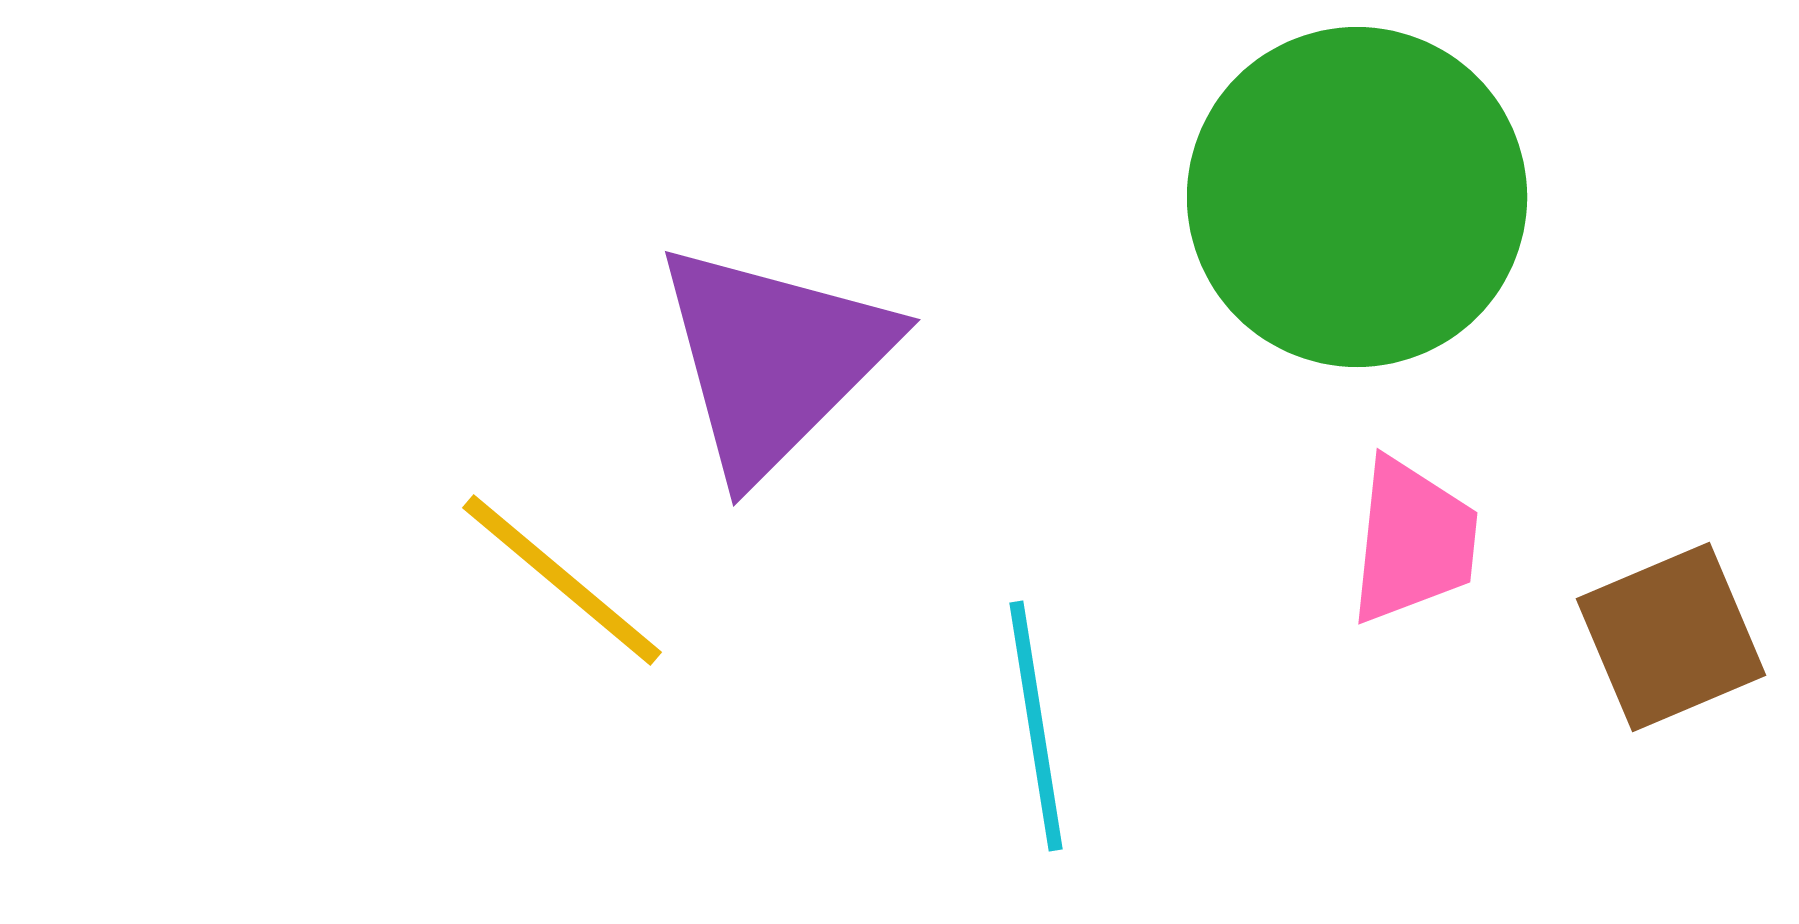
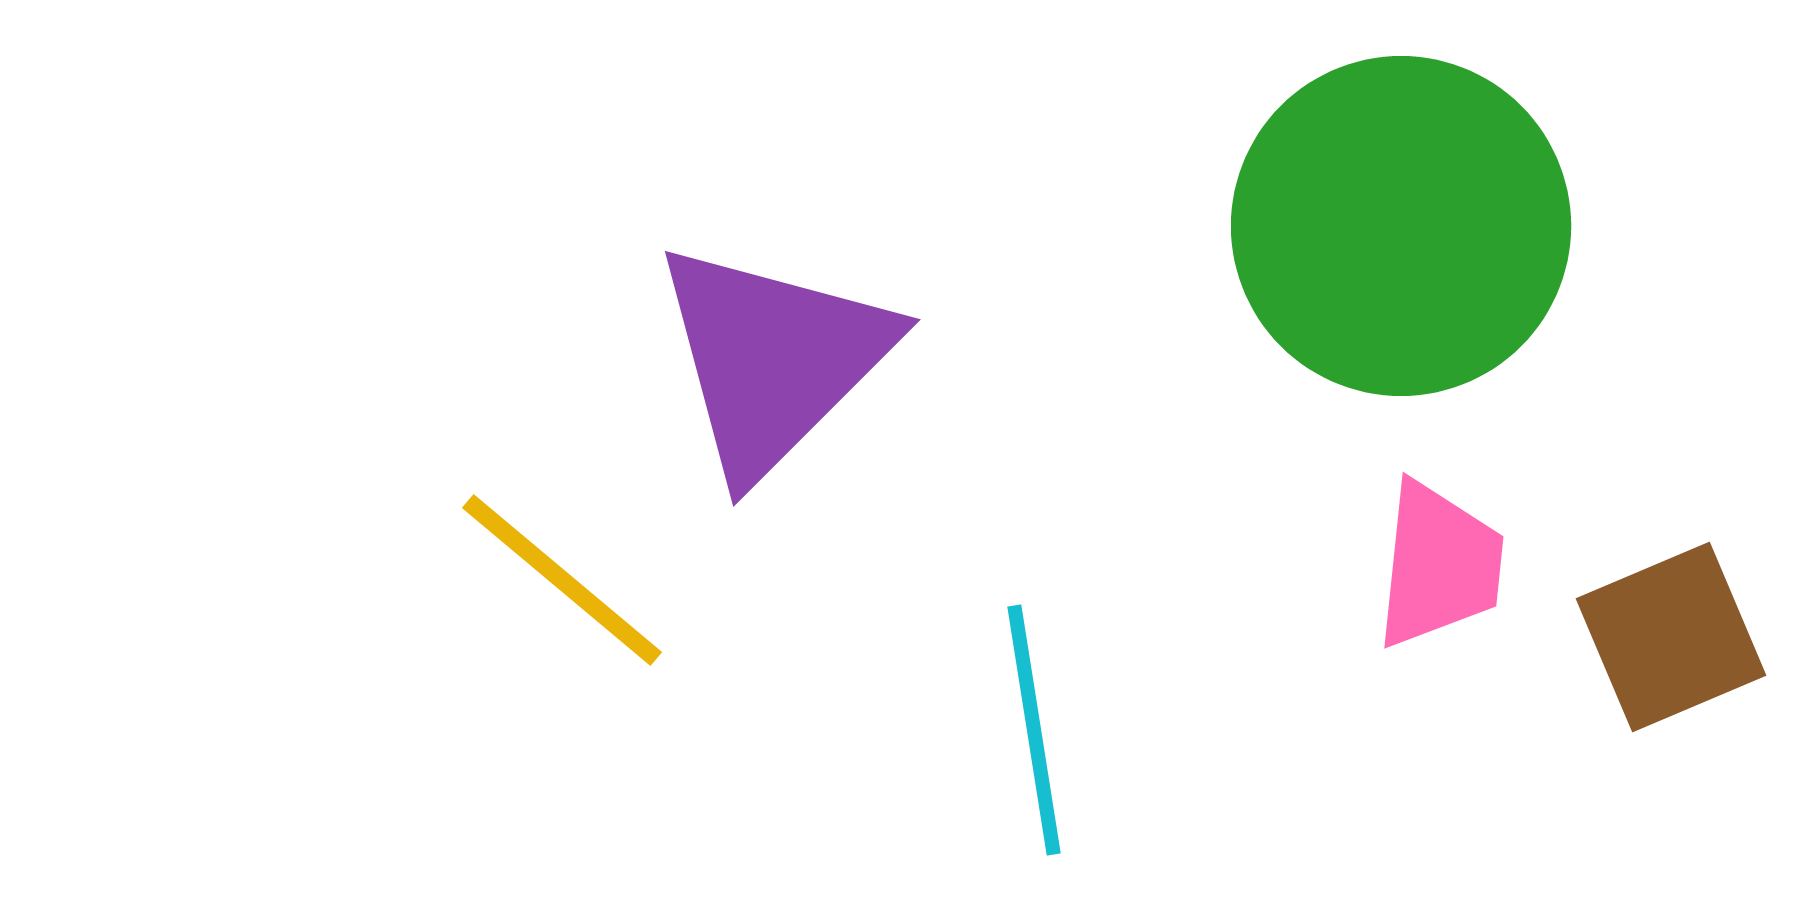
green circle: moved 44 px right, 29 px down
pink trapezoid: moved 26 px right, 24 px down
cyan line: moved 2 px left, 4 px down
